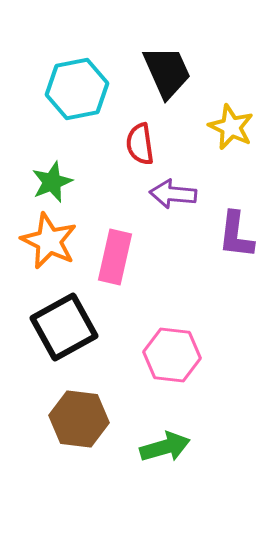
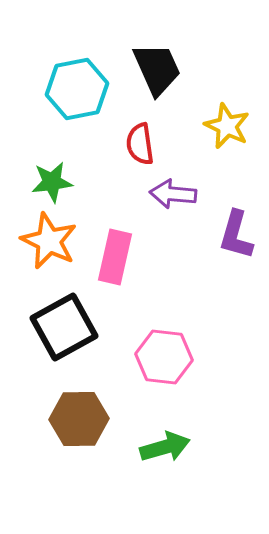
black trapezoid: moved 10 px left, 3 px up
yellow star: moved 4 px left, 1 px up
green star: rotated 15 degrees clockwise
purple L-shape: rotated 9 degrees clockwise
pink hexagon: moved 8 px left, 2 px down
brown hexagon: rotated 8 degrees counterclockwise
